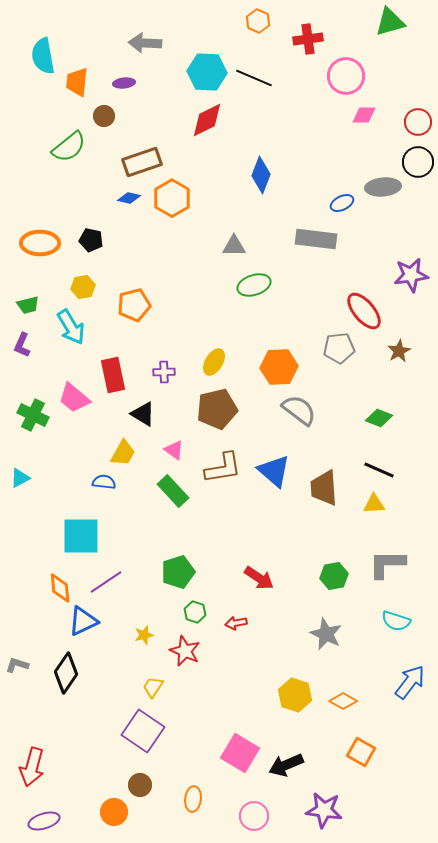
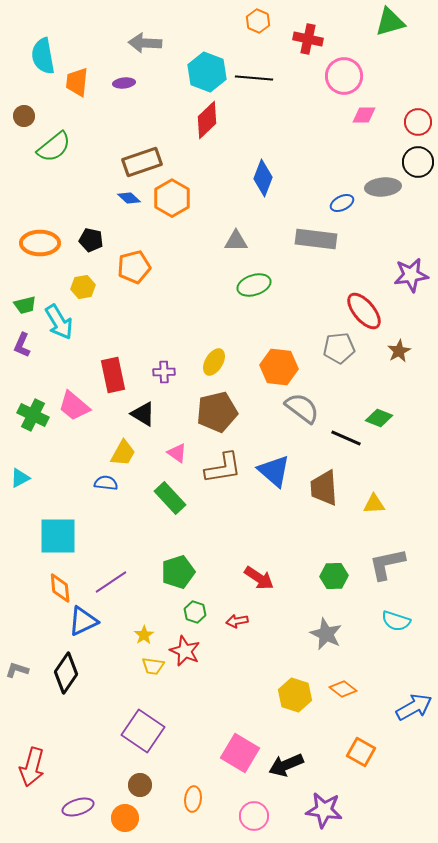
red cross at (308, 39): rotated 20 degrees clockwise
cyan hexagon at (207, 72): rotated 18 degrees clockwise
pink circle at (346, 76): moved 2 px left
black line at (254, 78): rotated 18 degrees counterclockwise
brown circle at (104, 116): moved 80 px left
red diamond at (207, 120): rotated 18 degrees counterclockwise
green semicircle at (69, 147): moved 15 px left
blue diamond at (261, 175): moved 2 px right, 3 px down
blue diamond at (129, 198): rotated 30 degrees clockwise
gray triangle at (234, 246): moved 2 px right, 5 px up
green trapezoid at (28, 305): moved 3 px left
orange pentagon at (134, 305): moved 38 px up
cyan arrow at (71, 327): moved 12 px left, 5 px up
orange hexagon at (279, 367): rotated 9 degrees clockwise
pink trapezoid at (74, 398): moved 8 px down
brown pentagon at (217, 409): moved 3 px down
gray semicircle at (299, 410): moved 3 px right, 2 px up
pink triangle at (174, 450): moved 3 px right, 3 px down
black line at (379, 470): moved 33 px left, 32 px up
blue semicircle at (104, 482): moved 2 px right, 1 px down
green rectangle at (173, 491): moved 3 px left, 7 px down
cyan square at (81, 536): moved 23 px left
gray L-shape at (387, 564): rotated 12 degrees counterclockwise
green hexagon at (334, 576): rotated 8 degrees clockwise
purple line at (106, 582): moved 5 px right
red arrow at (236, 623): moved 1 px right, 2 px up
yellow star at (144, 635): rotated 18 degrees counterclockwise
gray L-shape at (17, 665): moved 5 px down
blue arrow at (410, 682): moved 4 px right, 25 px down; rotated 24 degrees clockwise
yellow trapezoid at (153, 687): moved 21 px up; rotated 115 degrees counterclockwise
orange diamond at (343, 701): moved 12 px up; rotated 8 degrees clockwise
orange circle at (114, 812): moved 11 px right, 6 px down
purple ellipse at (44, 821): moved 34 px right, 14 px up
